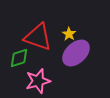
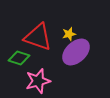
yellow star: rotated 24 degrees clockwise
purple ellipse: moved 1 px up
green diamond: rotated 35 degrees clockwise
